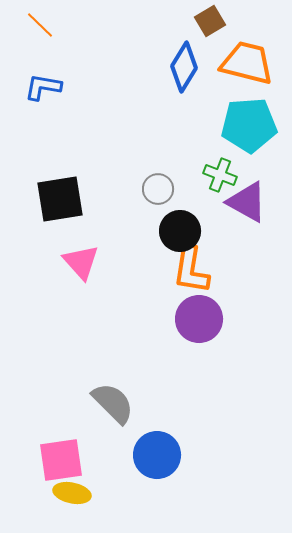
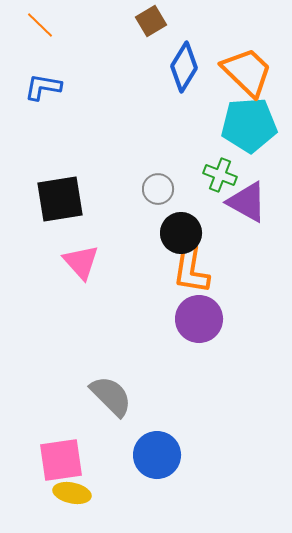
brown square: moved 59 px left
orange trapezoid: moved 9 px down; rotated 30 degrees clockwise
black circle: moved 1 px right, 2 px down
gray semicircle: moved 2 px left, 7 px up
